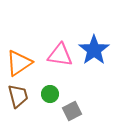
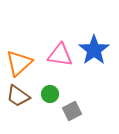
orange triangle: rotated 8 degrees counterclockwise
brown trapezoid: rotated 140 degrees clockwise
